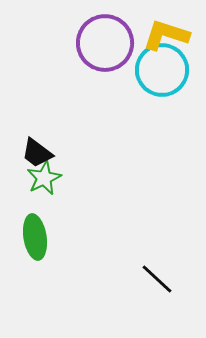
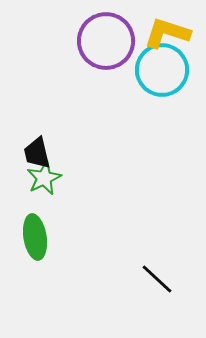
yellow L-shape: moved 1 px right, 2 px up
purple circle: moved 1 px right, 2 px up
black trapezoid: rotated 40 degrees clockwise
